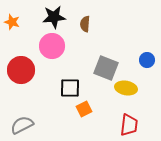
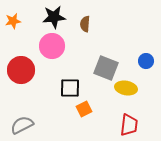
orange star: moved 1 px right, 1 px up; rotated 28 degrees counterclockwise
blue circle: moved 1 px left, 1 px down
